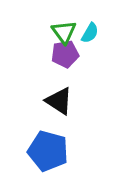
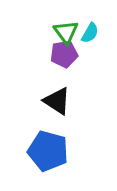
green triangle: moved 2 px right
purple pentagon: moved 1 px left
black triangle: moved 2 px left
